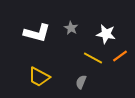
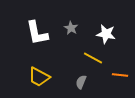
white L-shape: rotated 64 degrees clockwise
orange line: moved 19 px down; rotated 42 degrees clockwise
